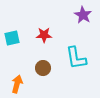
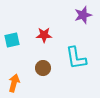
purple star: rotated 24 degrees clockwise
cyan square: moved 2 px down
orange arrow: moved 3 px left, 1 px up
